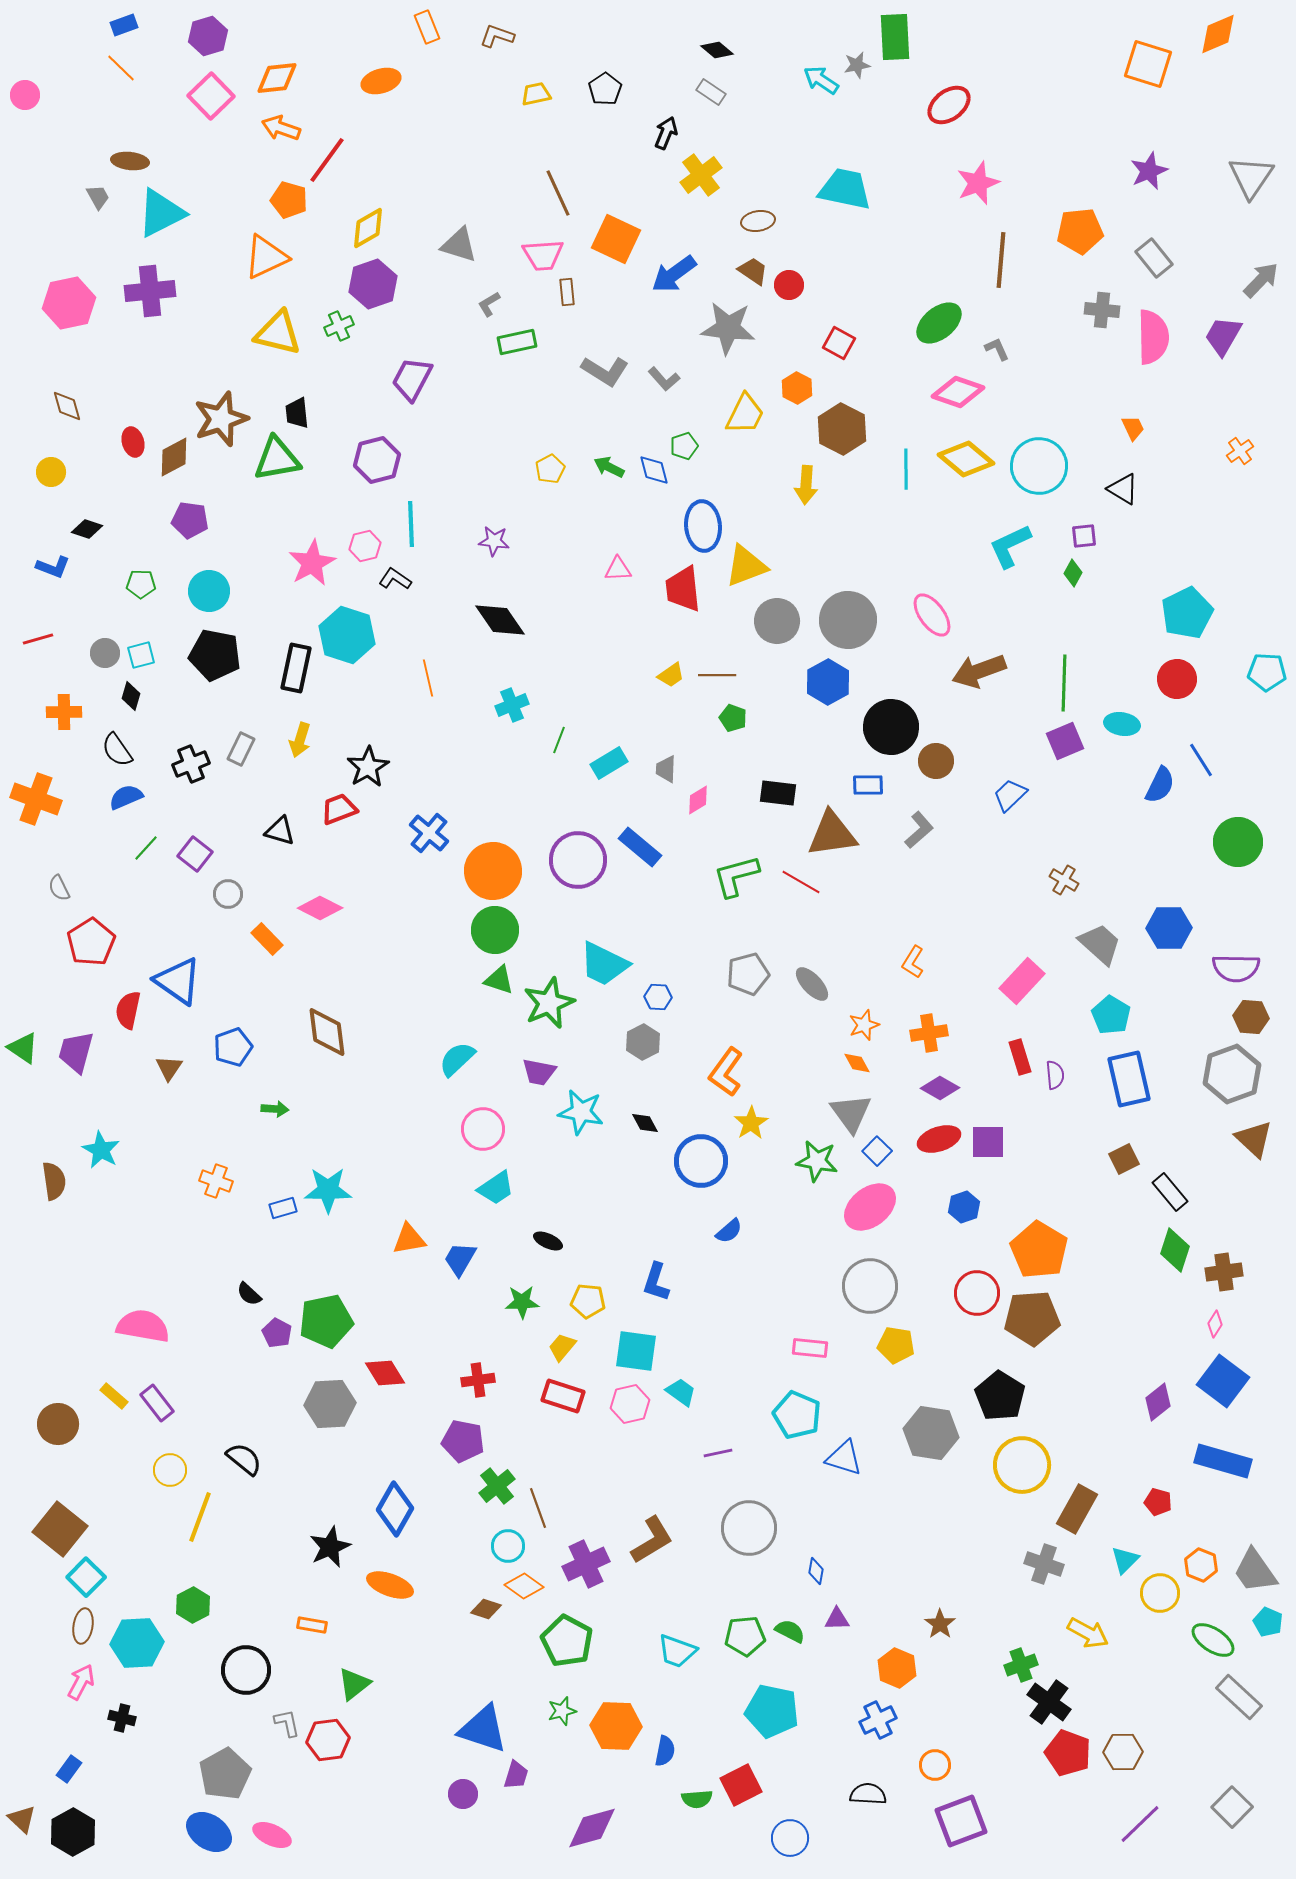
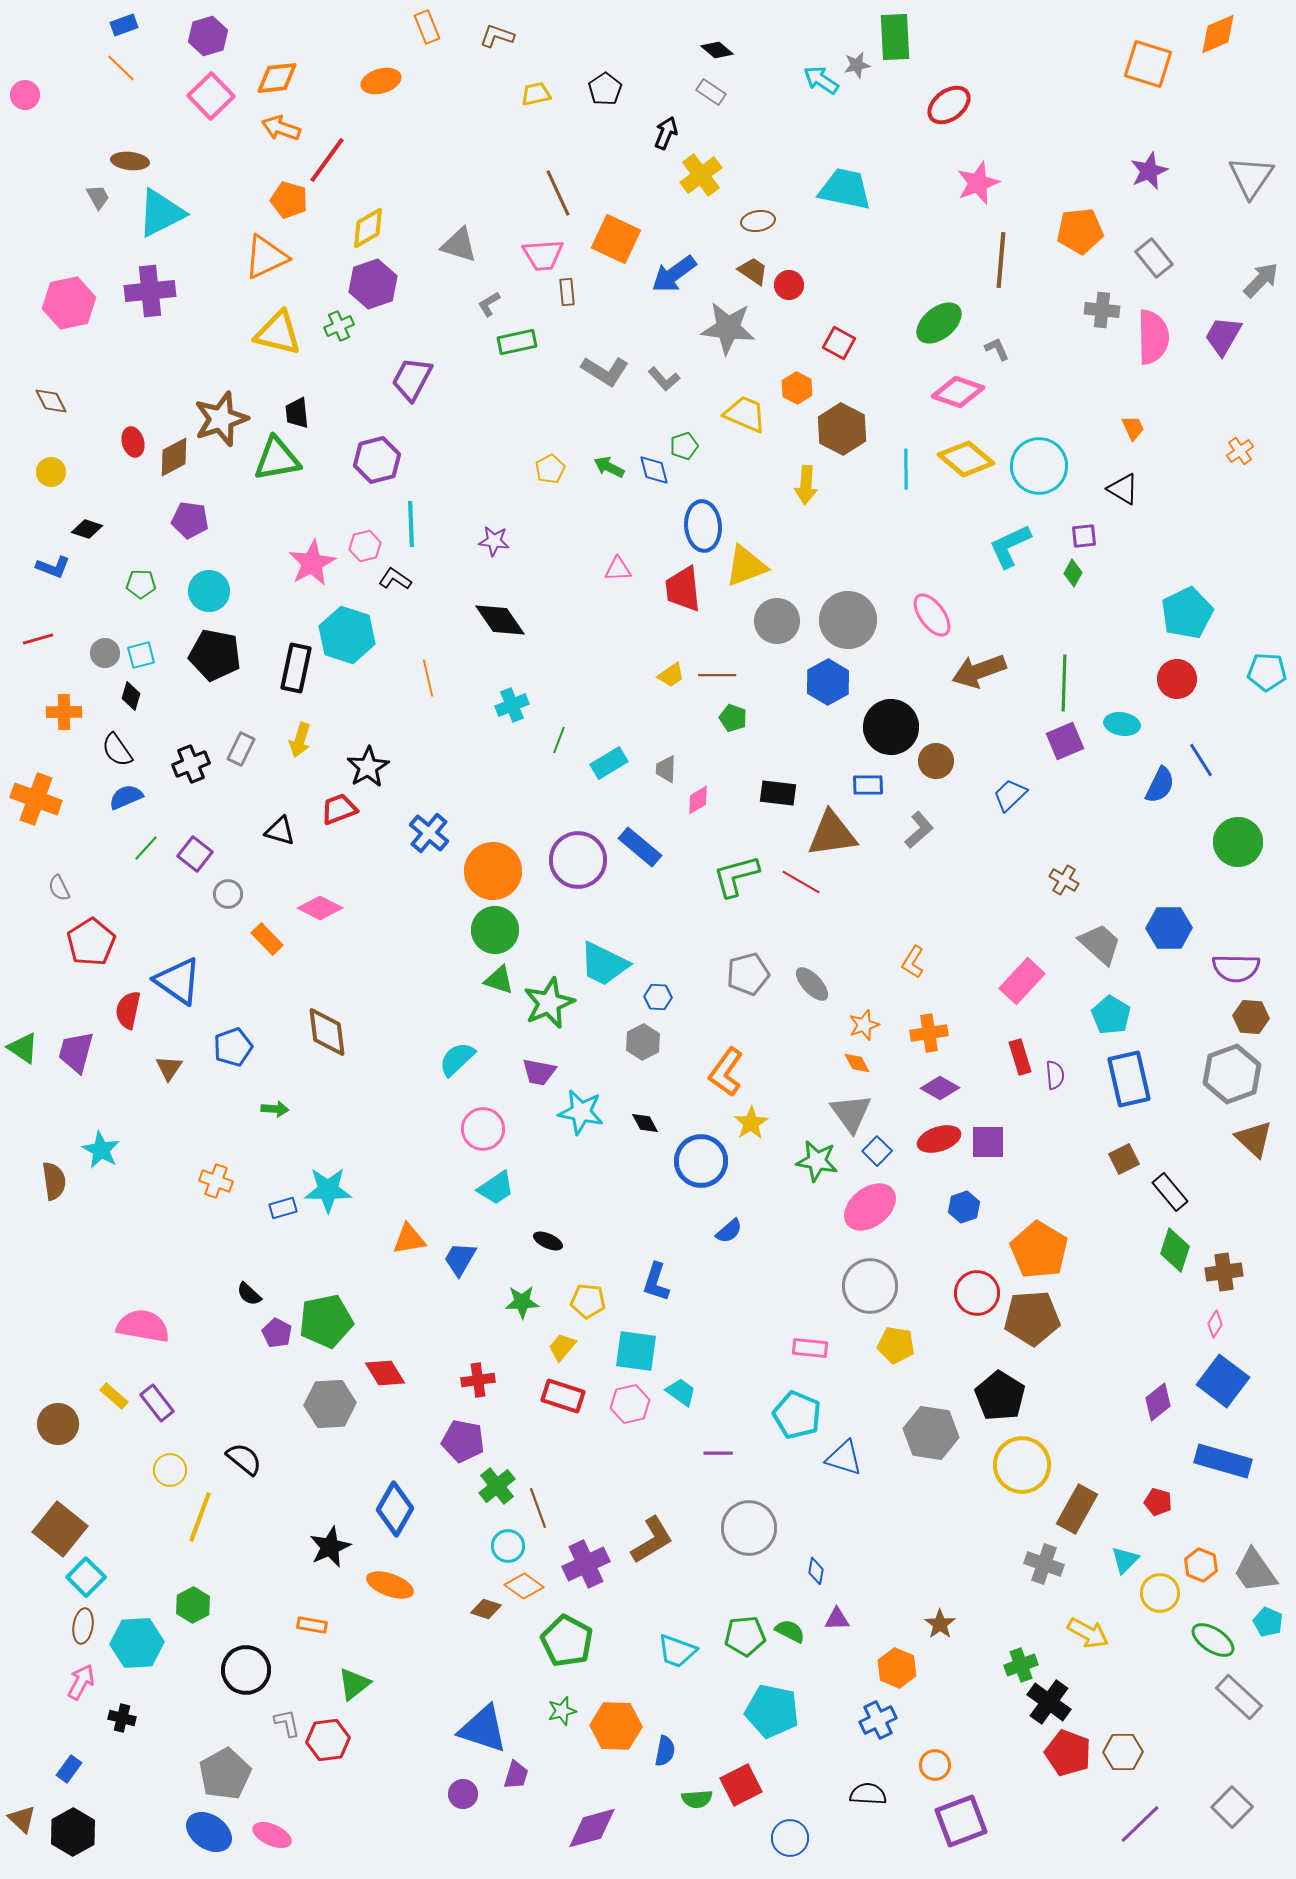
brown diamond at (67, 406): moved 16 px left, 5 px up; rotated 12 degrees counterclockwise
yellow trapezoid at (745, 414): rotated 93 degrees counterclockwise
purple line at (718, 1453): rotated 12 degrees clockwise
